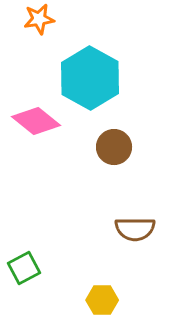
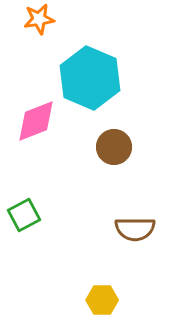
cyan hexagon: rotated 6 degrees counterclockwise
pink diamond: rotated 60 degrees counterclockwise
green square: moved 53 px up
